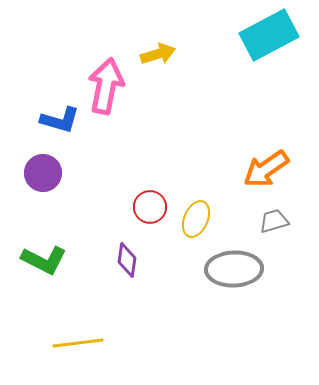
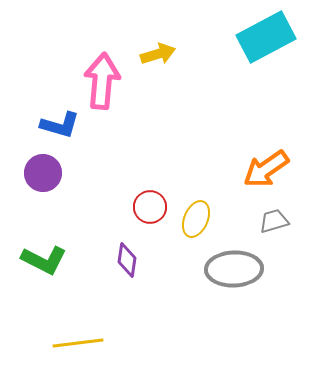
cyan rectangle: moved 3 px left, 2 px down
pink arrow: moved 4 px left, 5 px up; rotated 6 degrees counterclockwise
blue L-shape: moved 5 px down
